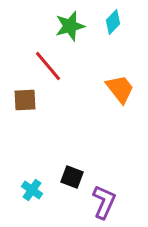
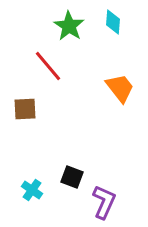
cyan diamond: rotated 40 degrees counterclockwise
green star: moved 1 px left; rotated 24 degrees counterclockwise
orange trapezoid: moved 1 px up
brown square: moved 9 px down
